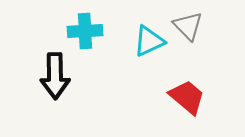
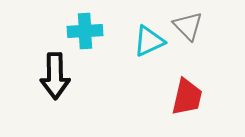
red trapezoid: rotated 63 degrees clockwise
